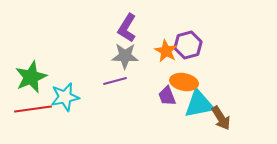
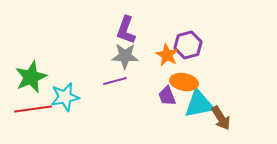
purple L-shape: moved 1 px left, 2 px down; rotated 12 degrees counterclockwise
orange star: moved 1 px right, 4 px down
